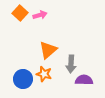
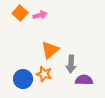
orange triangle: moved 2 px right
